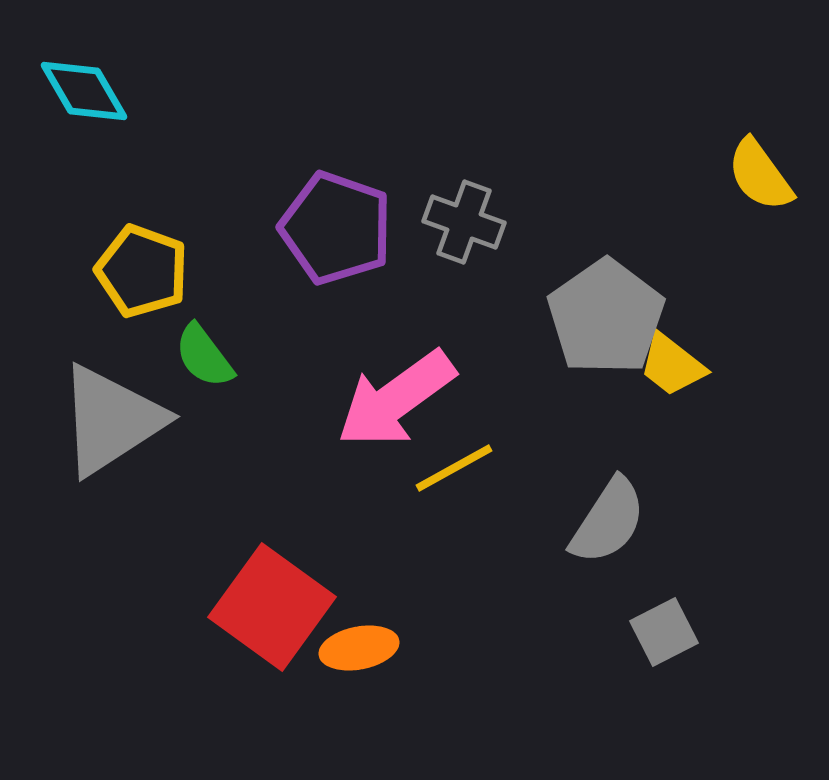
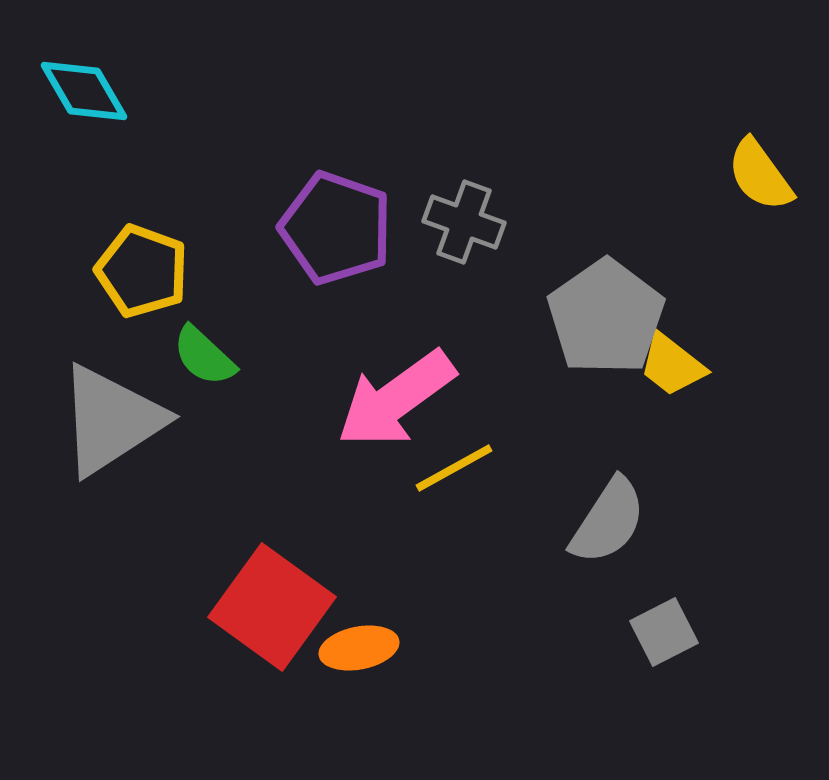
green semicircle: rotated 10 degrees counterclockwise
